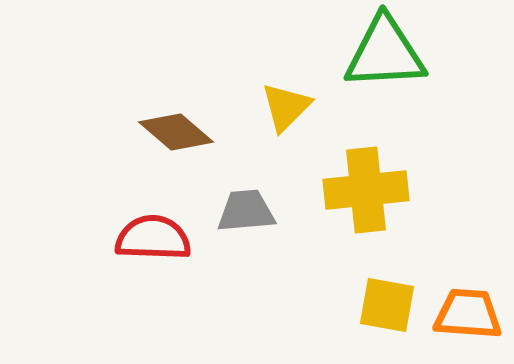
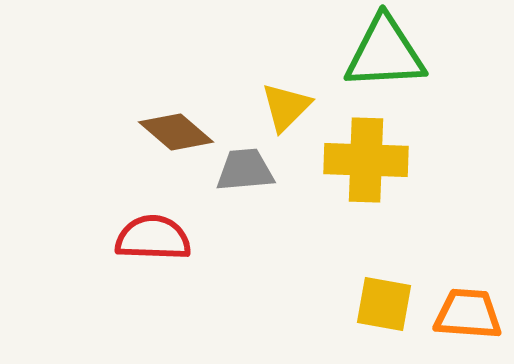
yellow cross: moved 30 px up; rotated 8 degrees clockwise
gray trapezoid: moved 1 px left, 41 px up
yellow square: moved 3 px left, 1 px up
